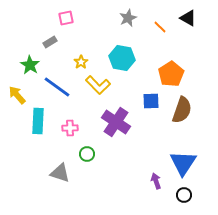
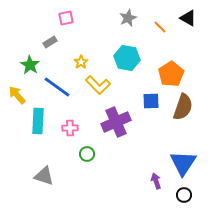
cyan hexagon: moved 5 px right
brown semicircle: moved 1 px right, 3 px up
purple cross: rotated 32 degrees clockwise
gray triangle: moved 16 px left, 3 px down
